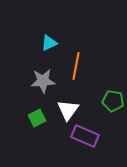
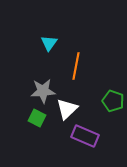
cyan triangle: rotated 30 degrees counterclockwise
gray star: moved 10 px down
green pentagon: rotated 10 degrees clockwise
white triangle: moved 1 px left, 1 px up; rotated 10 degrees clockwise
green square: rotated 36 degrees counterclockwise
